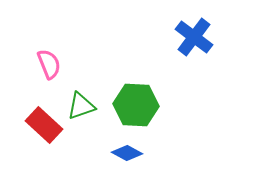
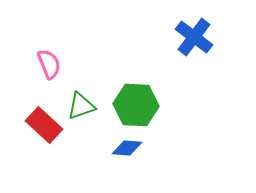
blue diamond: moved 5 px up; rotated 24 degrees counterclockwise
